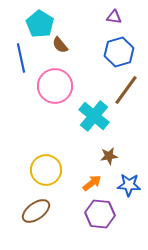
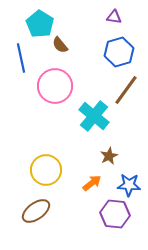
brown star: rotated 18 degrees counterclockwise
purple hexagon: moved 15 px right
